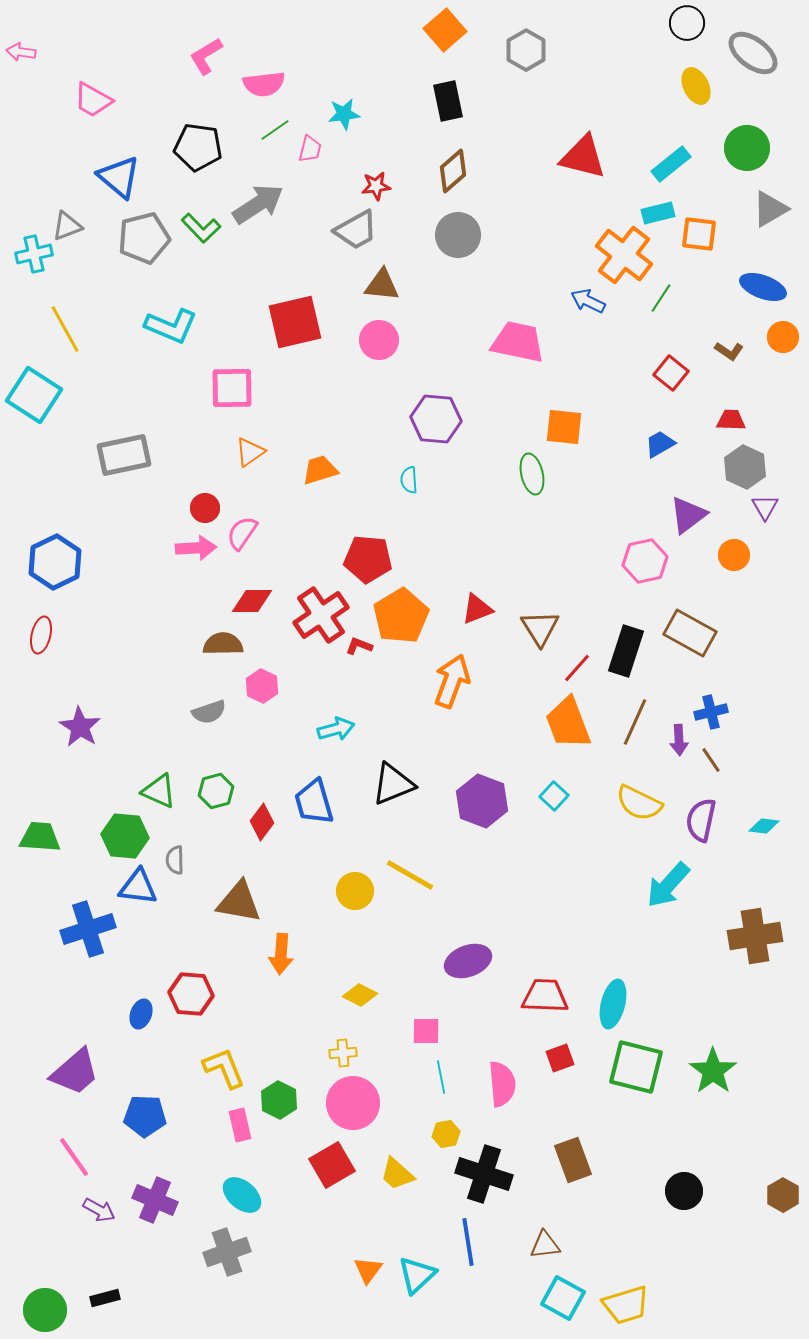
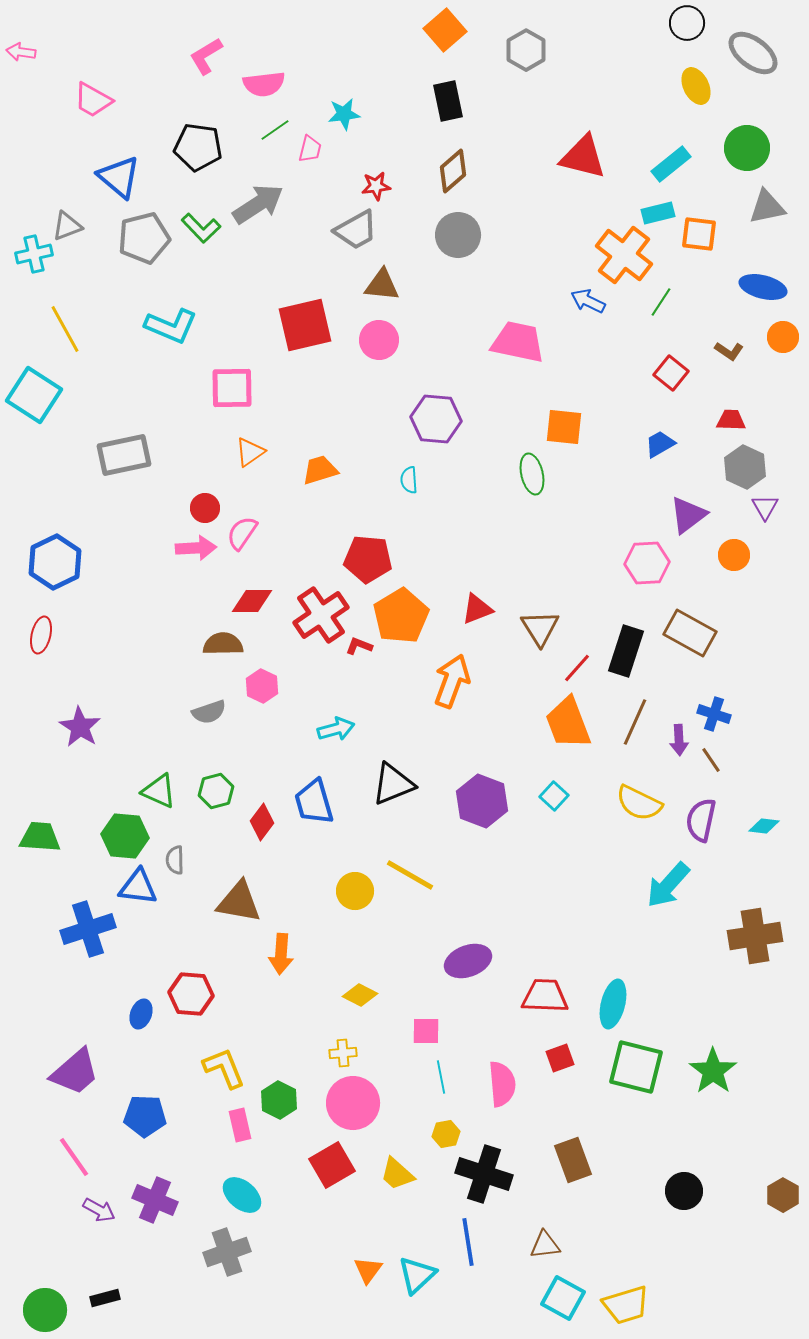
gray triangle at (770, 209): moved 3 px left, 2 px up; rotated 18 degrees clockwise
blue ellipse at (763, 287): rotated 6 degrees counterclockwise
green line at (661, 298): moved 4 px down
red square at (295, 322): moved 10 px right, 3 px down
pink hexagon at (645, 561): moved 2 px right, 2 px down; rotated 9 degrees clockwise
blue cross at (711, 712): moved 3 px right, 2 px down; rotated 32 degrees clockwise
